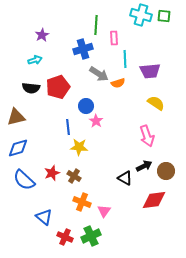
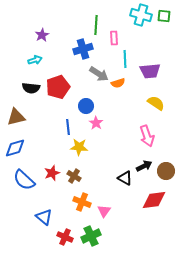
pink star: moved 2 px down
blue diamond: moved 3 px left
